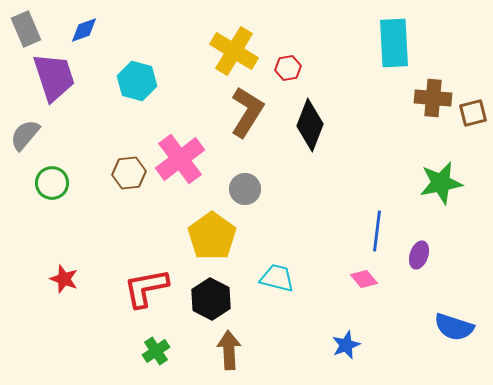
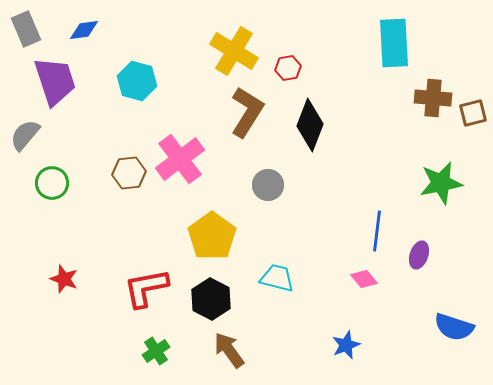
blue diamond: rotated 12 degrees clockwise
purple trapezoid: moved 1 px right, 4 px down
gray circle: moved 23 px right, 4 px up
brown arrow: rotated 33 degrees counterclockwise
